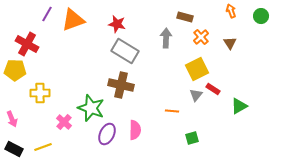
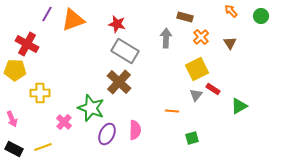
orange arrow: rotated 24 degrees counterclockwise
brown cross: moved 2 px left, 3 px up; rotated 30 degrees clockwise
